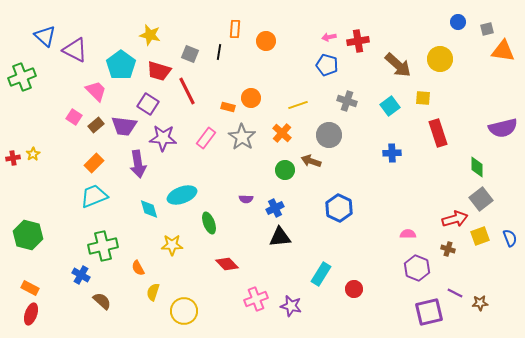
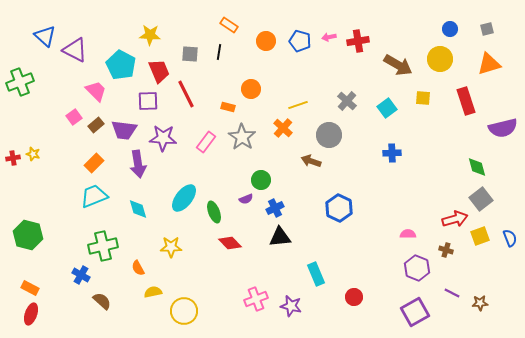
blue circle at (458, 22): moved 8 px left, 7 px down
orange rectangle at (235, 29): moved 6 px left, 4 px up; rotated 60 degrees counterclockwise
yellow star at (150, 35): rotated 10 degrees counterclockwise
orange triangle at (503, 51): moved 14 px left, 13 px down; rotated 25 degrees counterclockwise
gray square at (190, 54): rotated 18 degrees counterclockwise
cyan pentagon at (121, 65): rotated 8 degrees counterclockwise
blue pentagon at (327, 65): moved 27 px left, 24 px up
brown arrow at (398, 65): rotated 12 degrees counterclockwise
red trapezoid at (159, 71): rotated 130 degrees counterclockwise
green cross at (22, 77): moved 2 px left, 5 px down
red line at (187, 91): moved 1 px left, 3 px down
orange circle at (251, 98): moved 9 px up
gray cross at (347, 101): rotated 24 degrees clockwise
purple square at (148, 104): moved 3 px up; rotated 35 degrees counterclockwise
cyan square at (390, 106): moved 3 px left, 2 px down
pink square at (74, 117): rotated 21 degrees clockwise
purple trapezoid at (124, 126): moved 4 px down
orange cross at (282, 133): moved 1 px right, 5 px up
red rectangle at (438, 133): moved 28 px right, 32 px up
pink rectangle at (206, 138): moved 4 px down
yellow star at (33, 154): rotated 24 degrees counterclockwise
green diamond at (477, 167): rotated 15 degrees counterclockwise
green circle at (285, 170): moved 24 px left, 10 px down
cyan ellipse at (182, 195): moved 2 px right, 3 px down; rotated 32 degrees counterclockwise
purple semicircle at (246, 199): rotated 24 degrees counterclockwise
cyan diamond at (149, 209): moved 11 px left
green ellipse at (209, 223): moved 5 px right, 11 px up
yellow star at (172, 245): moved 1 px left, 2 px down
brown cross at (448, 249): moved 2 px left, 1 px down
red diamond at (227, 264): moved 3 px right, 21 px up
cyan rectangle at (321, 274): moved 5 px left; rotated 55 degrees counterclockwise
red circle at (354, 289): moved 8 px down
yellow semicircle at (153, 292): rotated 60 degrees clockwise
purple line at (455, 293): moved 3 px left
purple square at (429, 312): moved 14 px left; rotated 16 degrees counterclockwise
